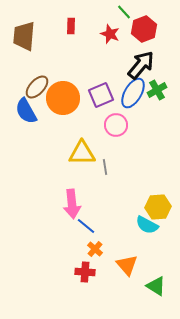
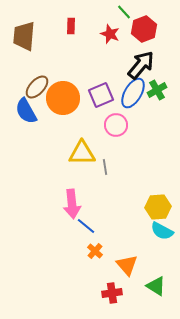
cyan semicircle: moved 15 px right, 6 px down
orange cross: moved 2 px down
red cross: moved 27 px right, 21 px down; rotated 12 degrees counterclockwise
